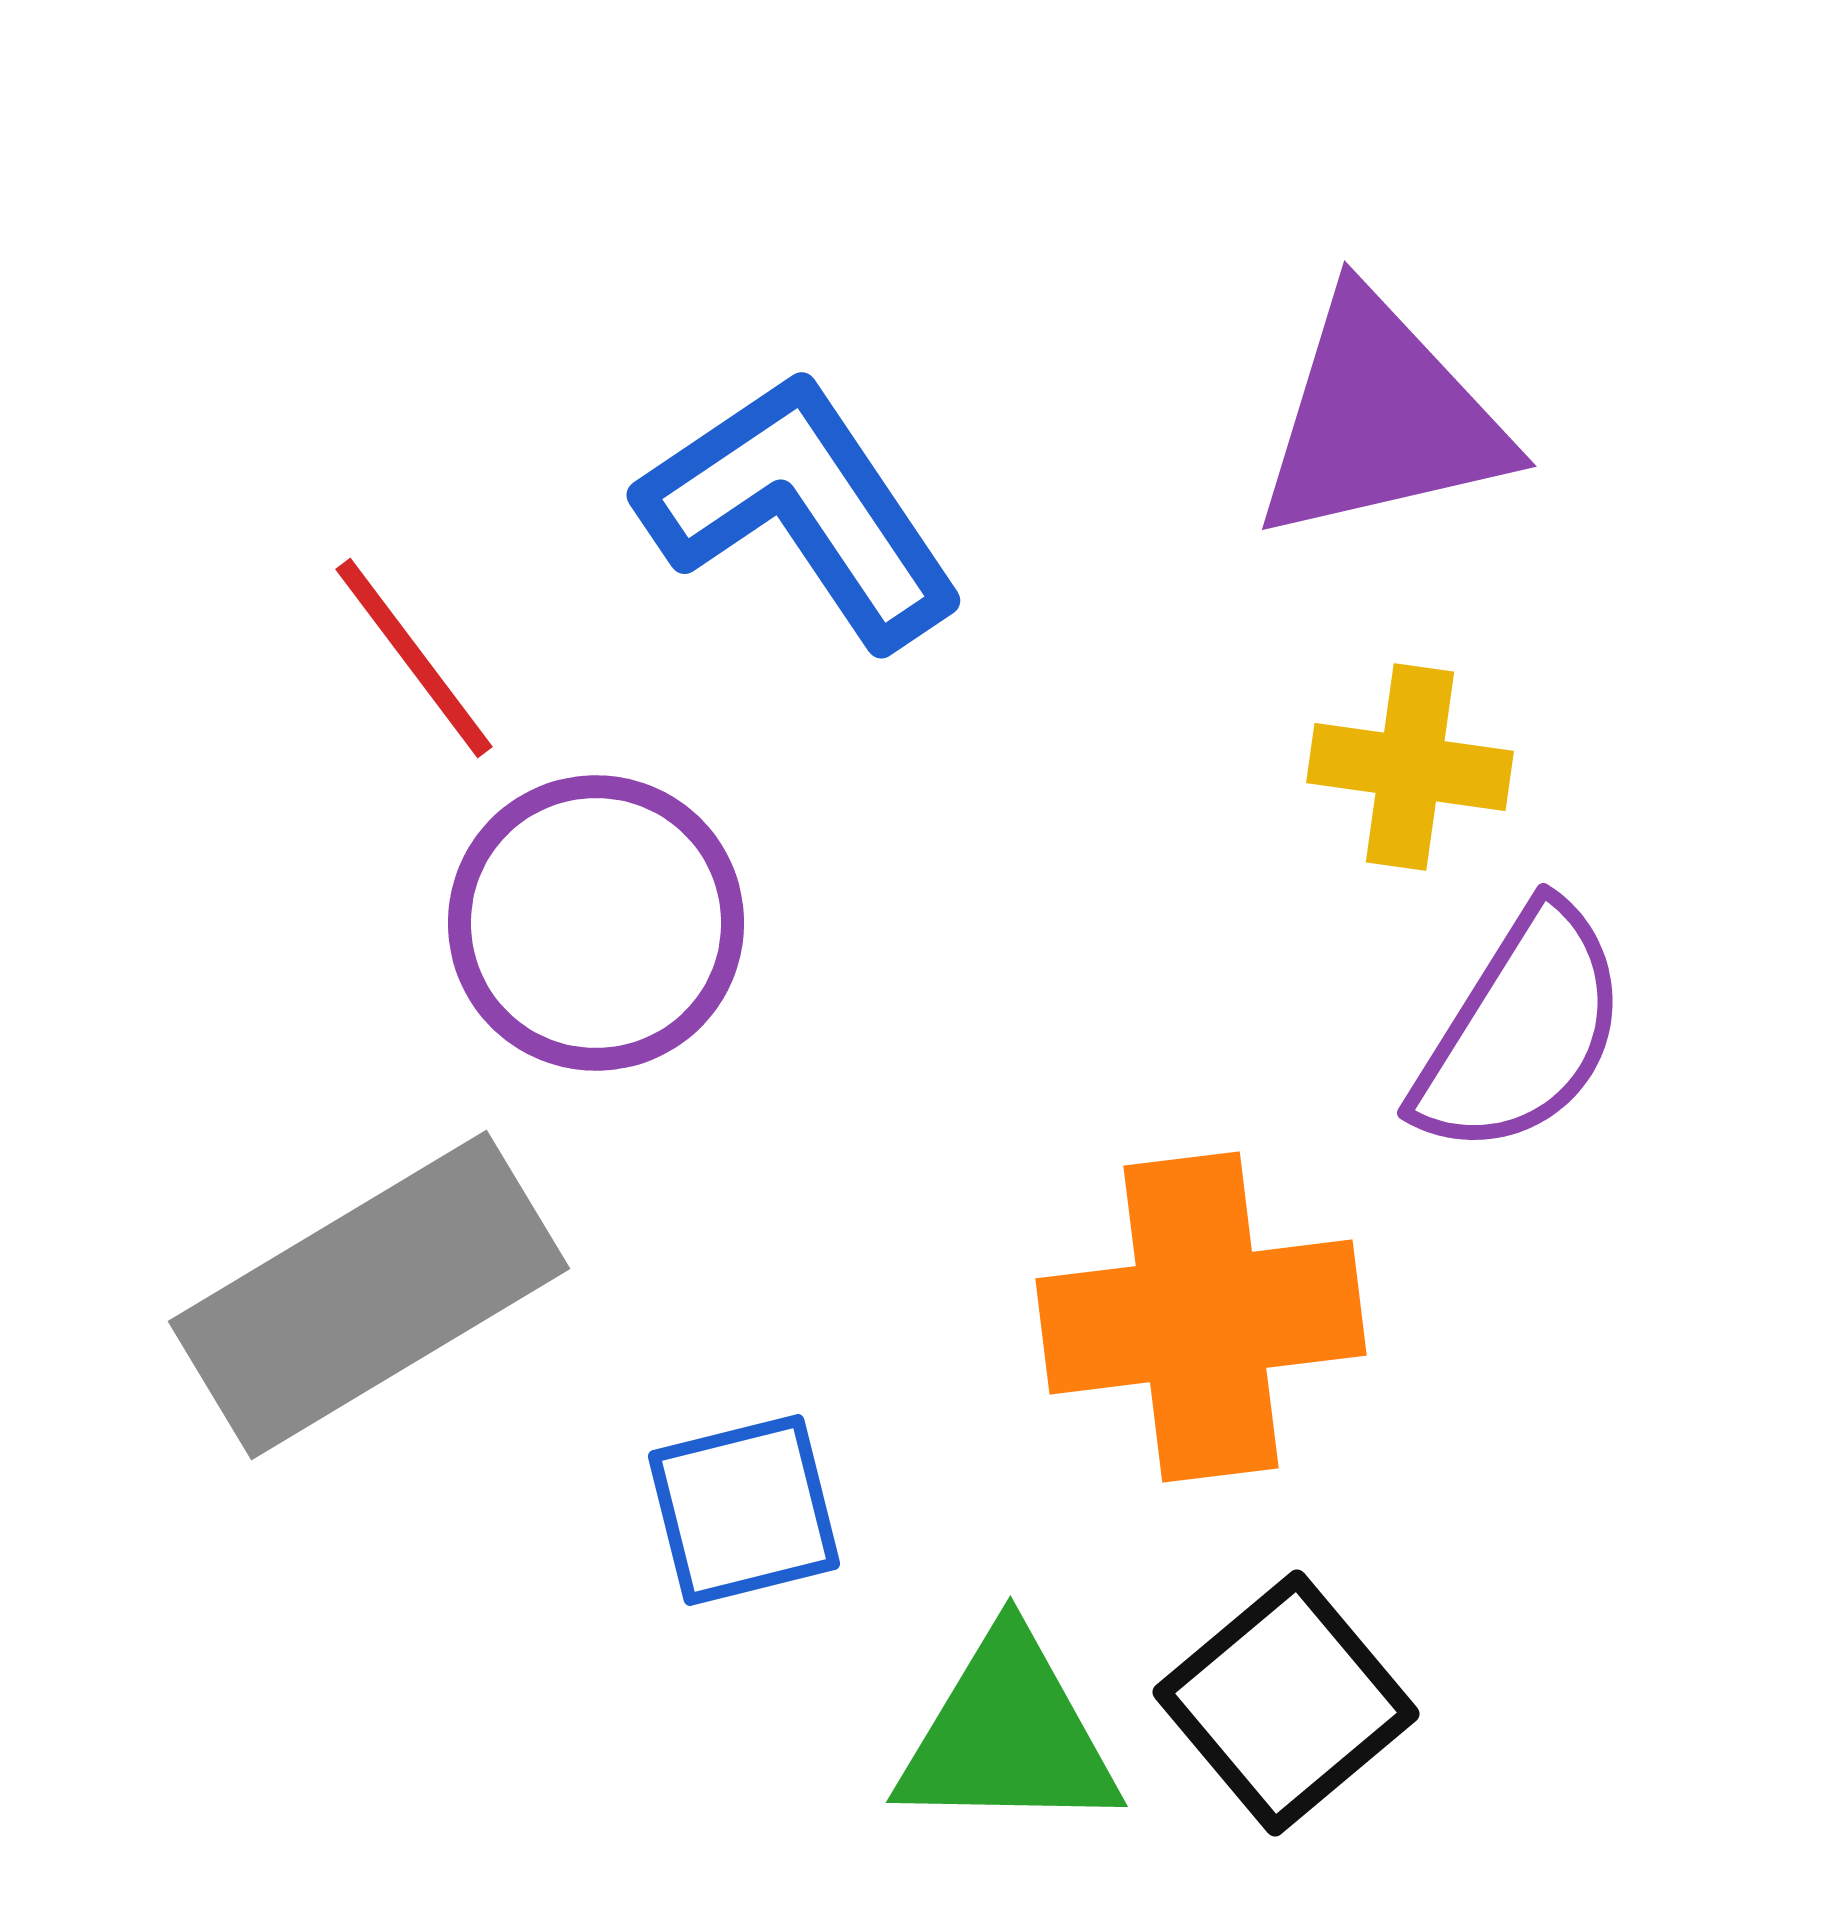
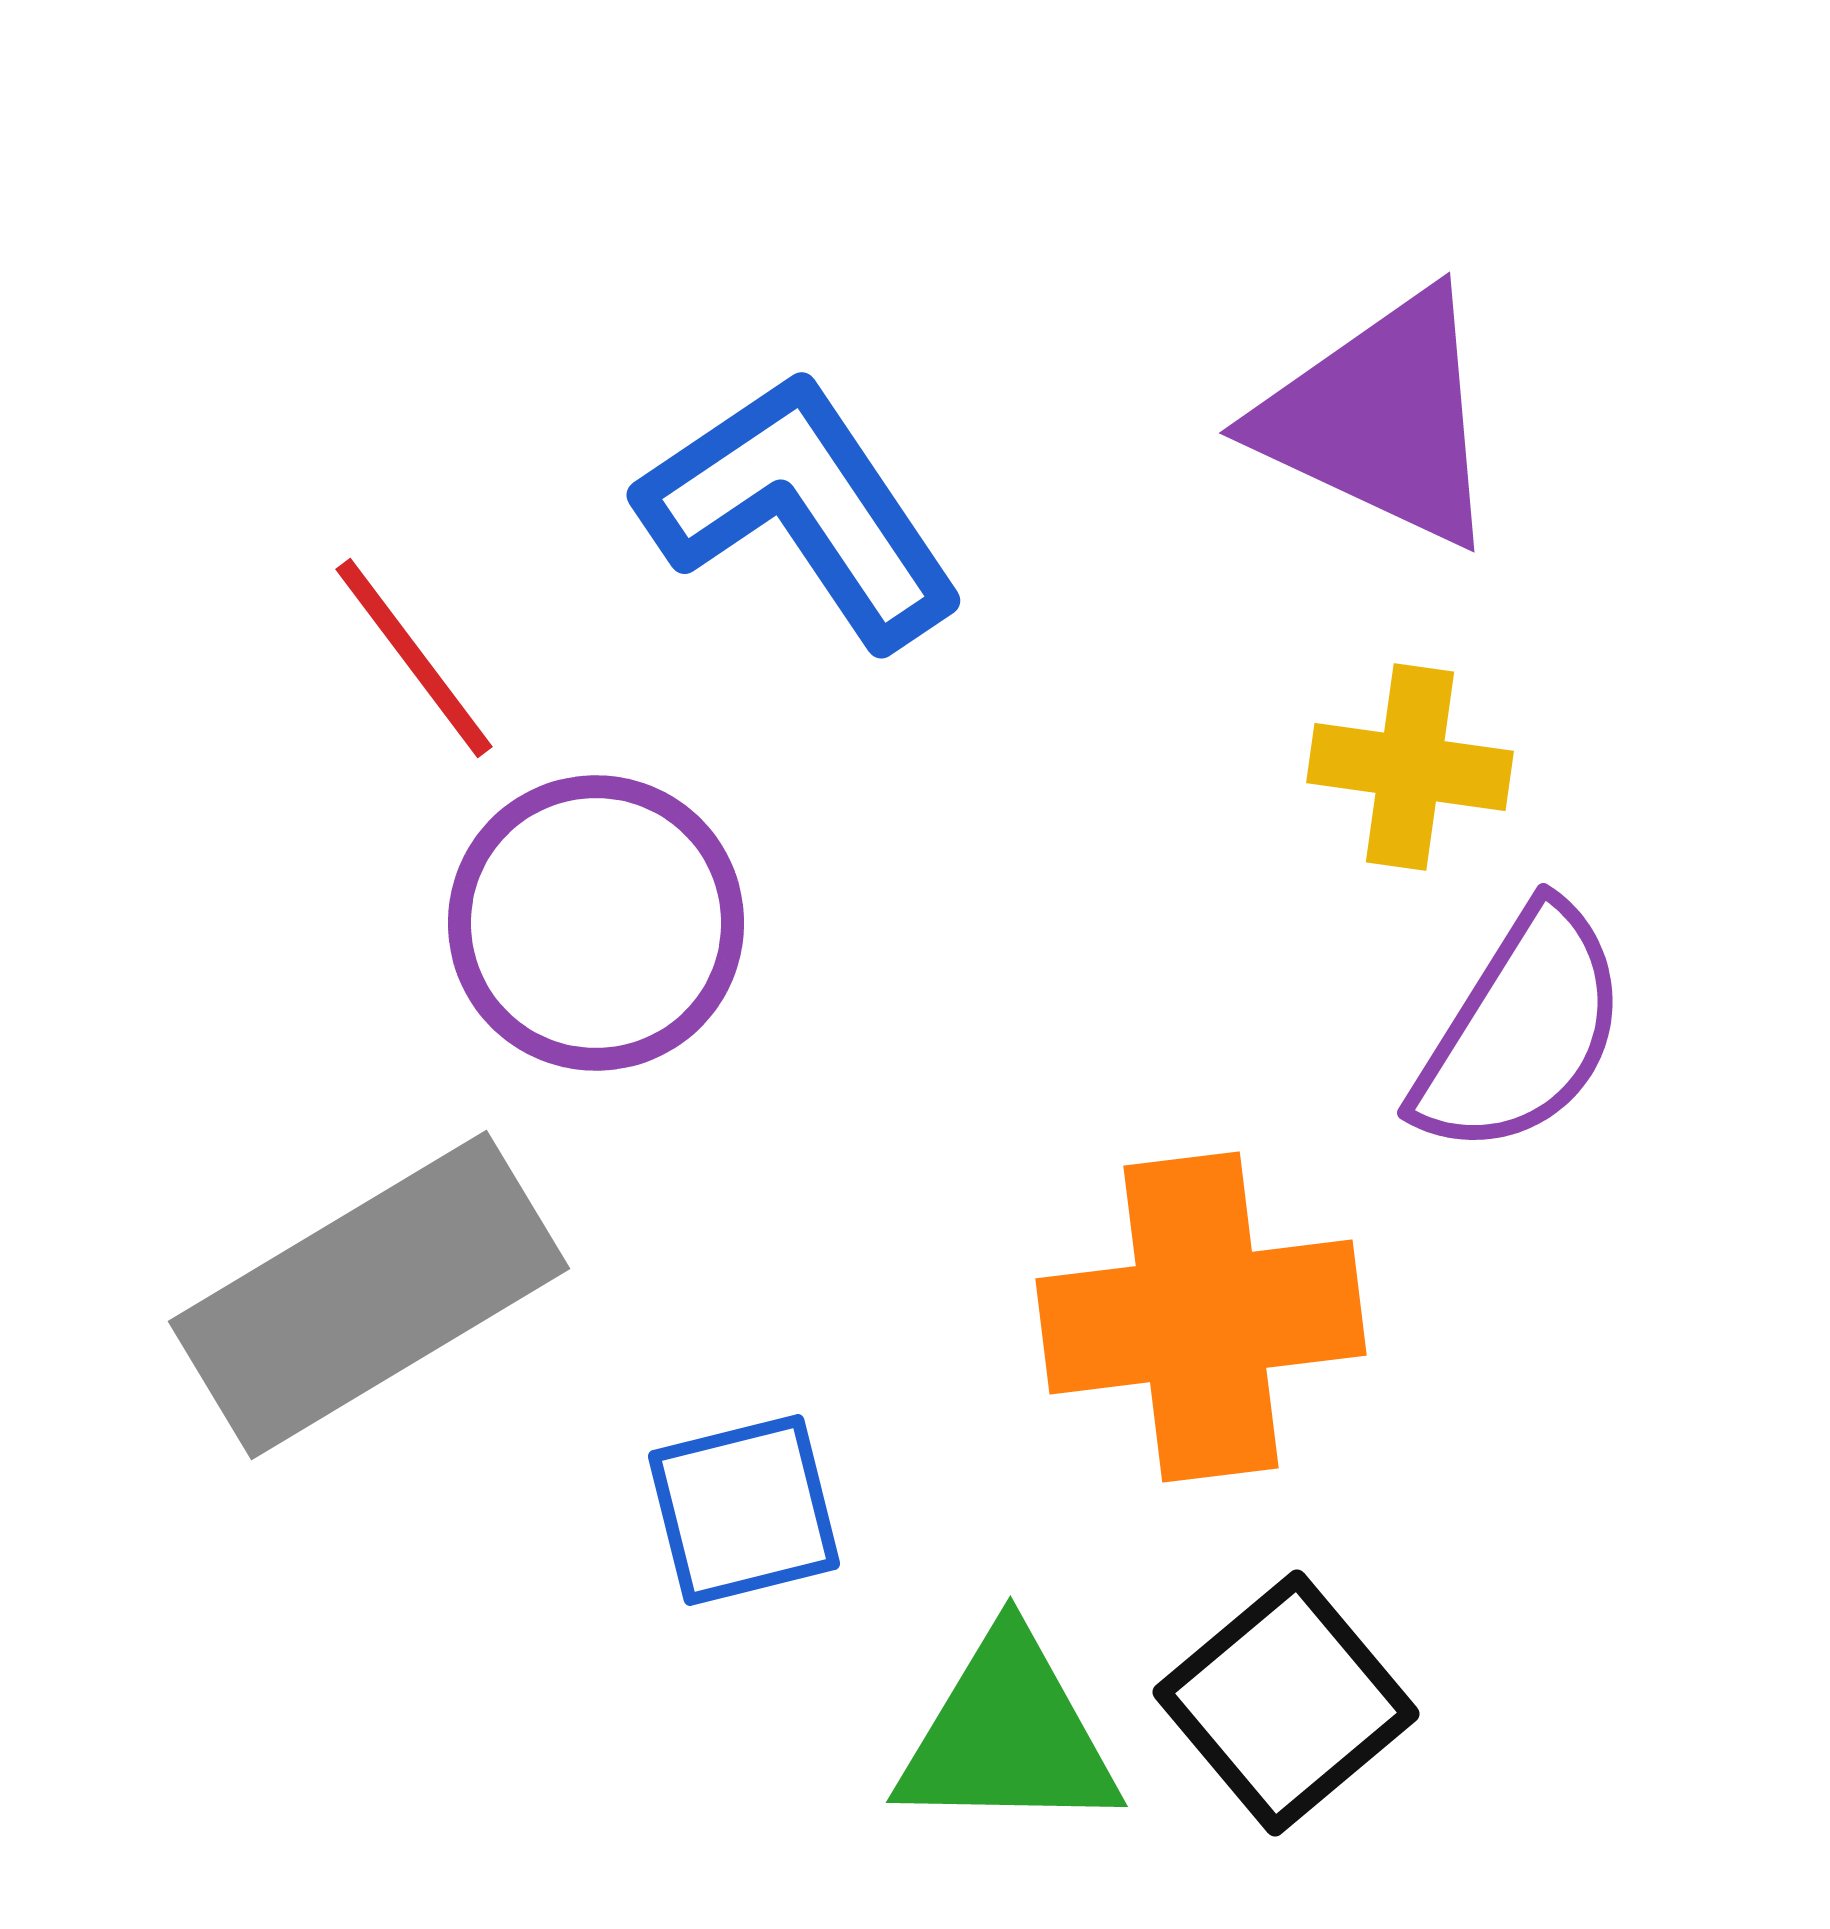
purple triangle: rotated 38 degrees clockwise
